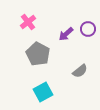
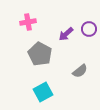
pink cross: rotated 28 degrees clockwise
purple circle: moved 1 px right
gray pentagon: moved 2 px right
